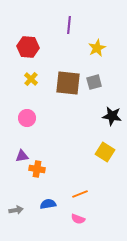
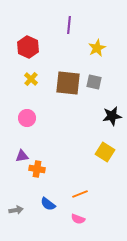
red hexagon: rotated 20 degrees clockwise
gray square: rotated 28 degrees clockwise
black star: rotated 18 degrees counterclockwise
blue semicircle: rotated 133 degrees counterclockwise
